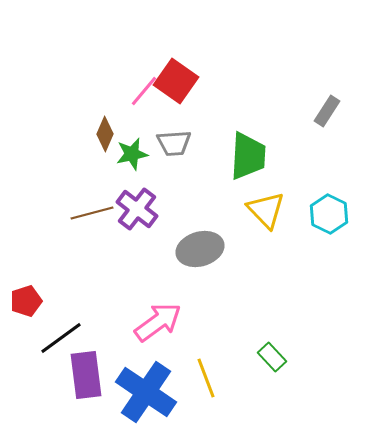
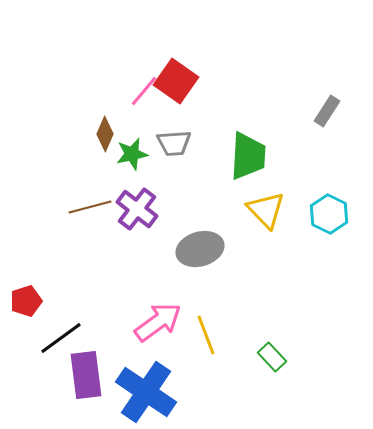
brown line: moved 2 px left, 6 px up
yellow line: moved 43 px up
